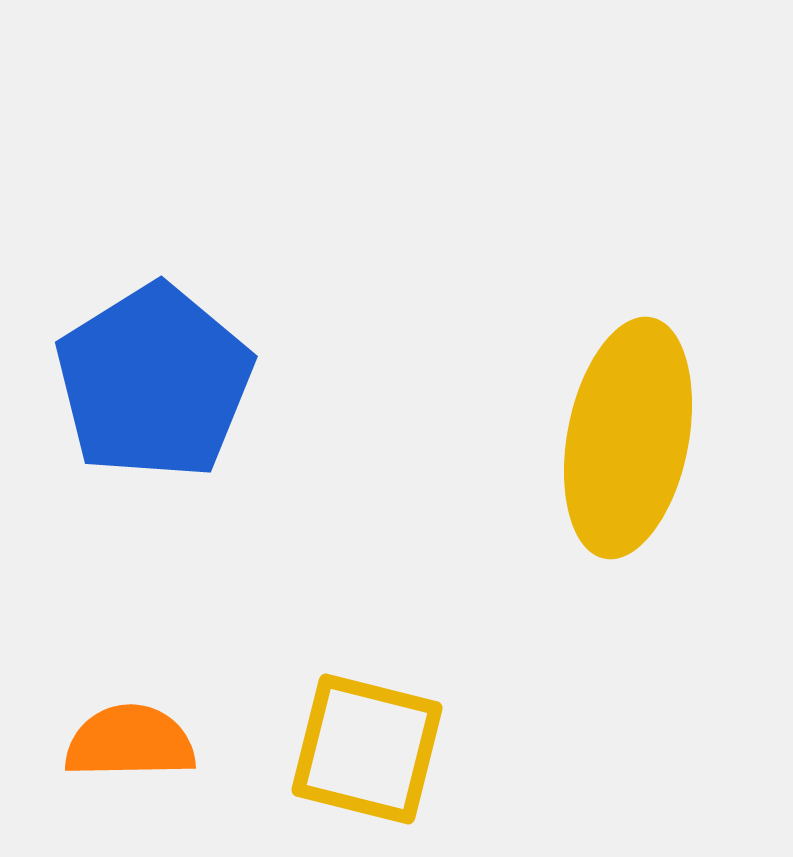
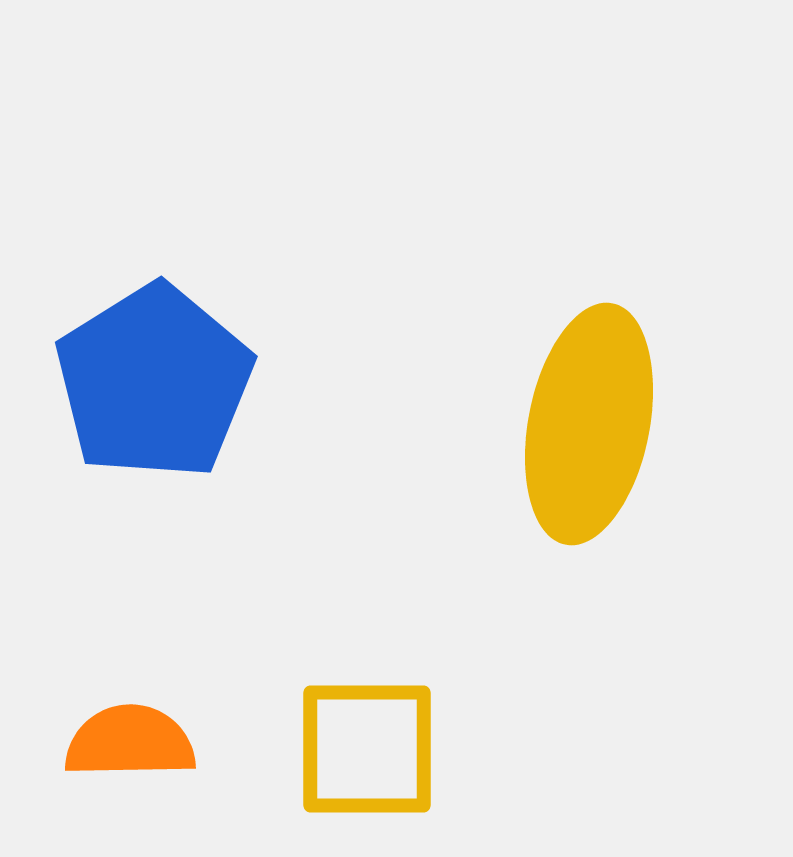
yellow ellipse: moved 39 px left, 14 px up
yellow square: rotated 14 degrees counterclockwise
